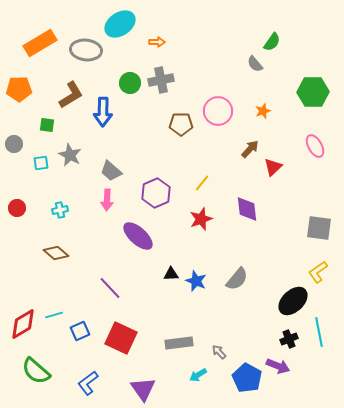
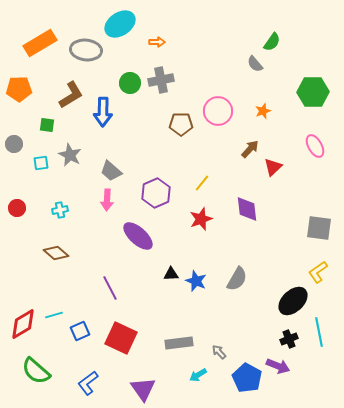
gray semicircle at (237, 279): rotated 10 degrees counterclockwise
purple line at (110, 288): rotated 15 degrees clockwise
